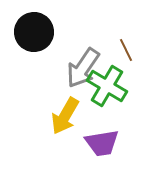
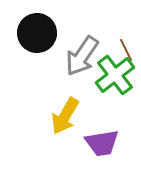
black circle: moved 3 px right, 1 px down
gray arrow: moved 1 px left, 12 px up
green cross: moved 8 px right, 11 px up; rotated 21 degrees clockwise
